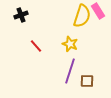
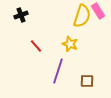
purple line: moved 12 px left
